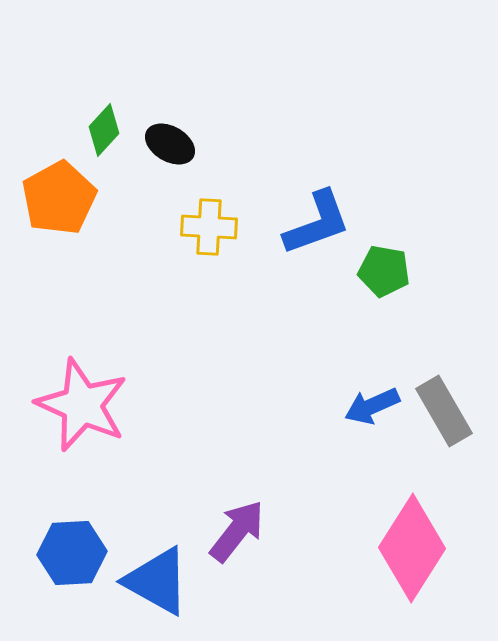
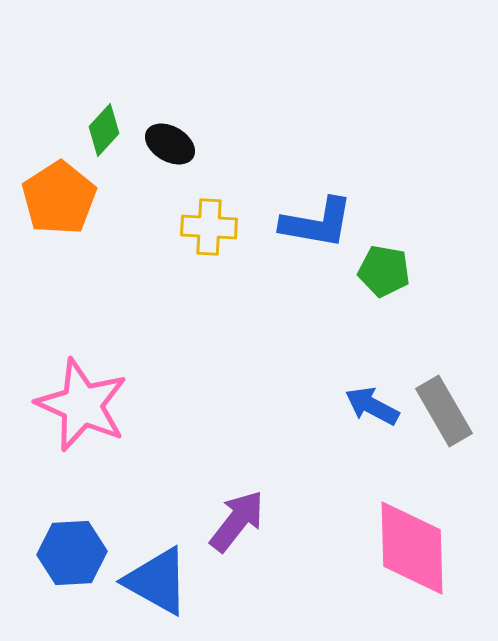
orange pentagon: rotated 4 degrees counterclockwise
blue L-shape: rotated 30 degrees clockwise
blue arrow: rotated 52 degrees clockwise
purple arrow: moved 10 px up
pink diamond: rotated 34 degrees counterclockwise
